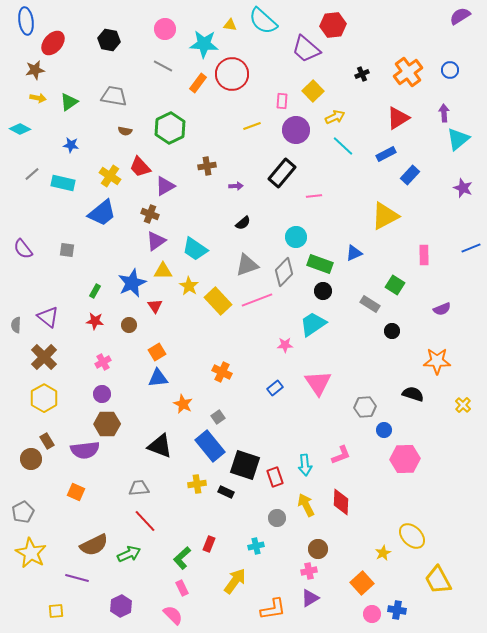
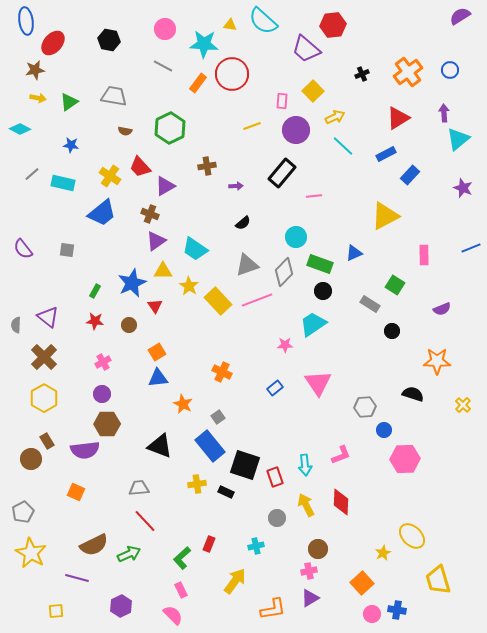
yellow trapezoid at (438, 580): rotated 12 degrees clockwise
pink rectangle at (182, 588): moved 1 px left, 2 px down
